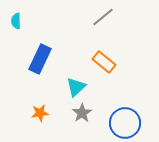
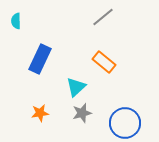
gray star: rotated 18 degrees clockwise
